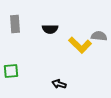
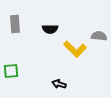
yellow L-shape: moved 5 px left, 4 px down
